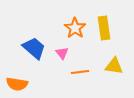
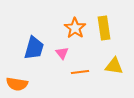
blue trapezoid: rotated 65 degrees clockwise
